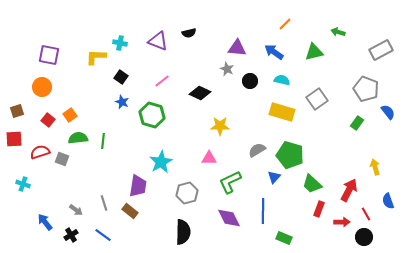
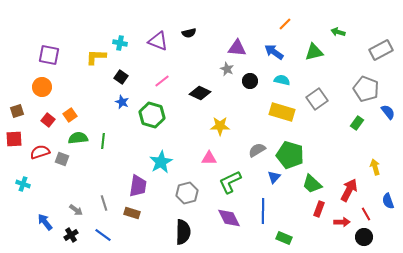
brown rectangle at (130, 211): moved 2 px right, 2 px down; rotated 21 degrees counterclockwise
